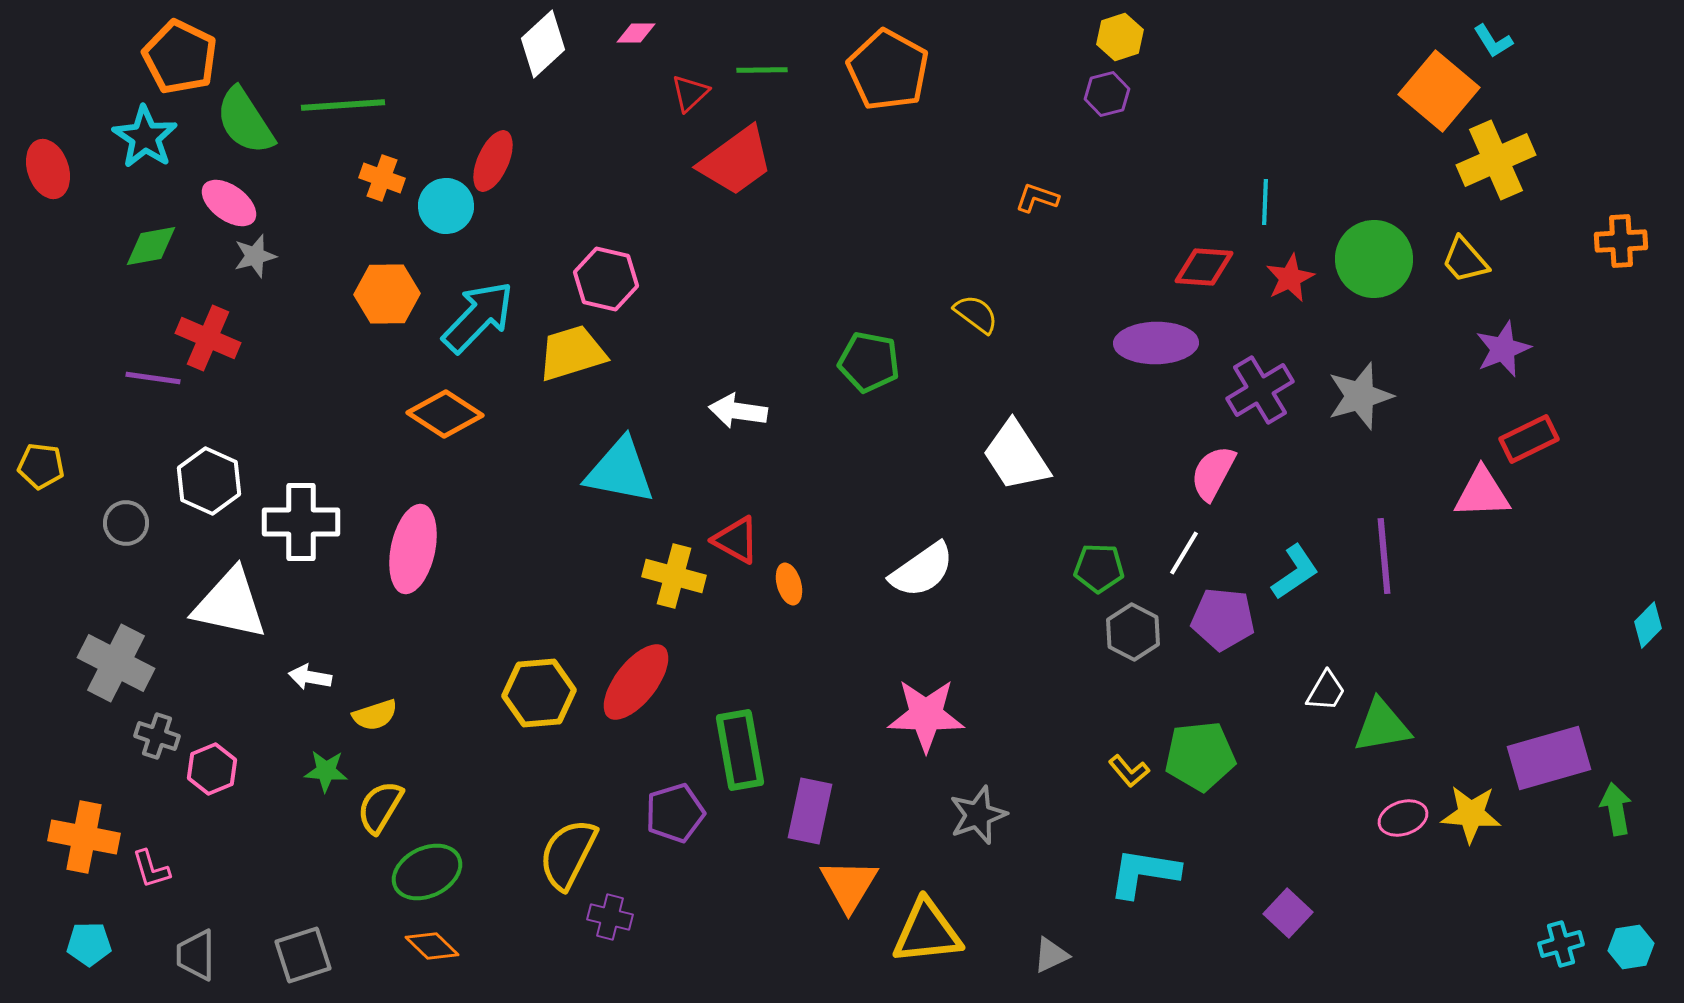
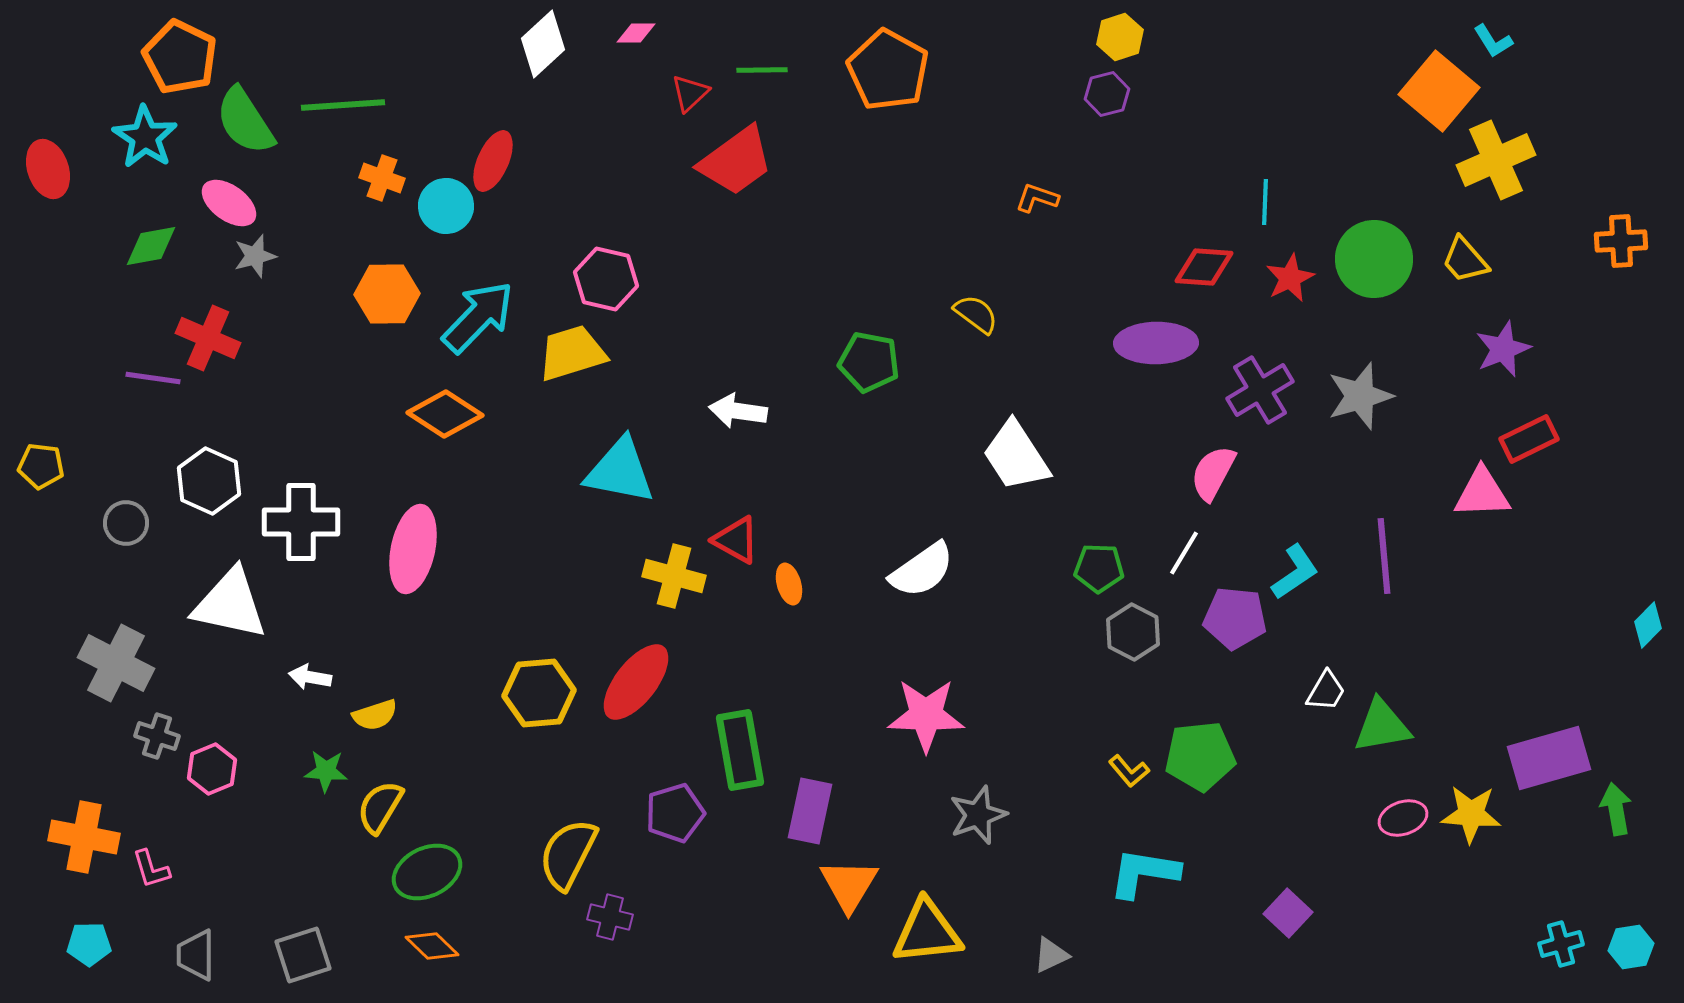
purple pentagon at (1223, 619): moved 12 px right, 1 px up
